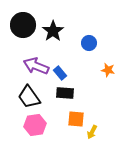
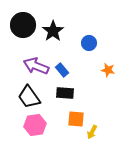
blue rectangle: moved 2 px right, 3 px up
